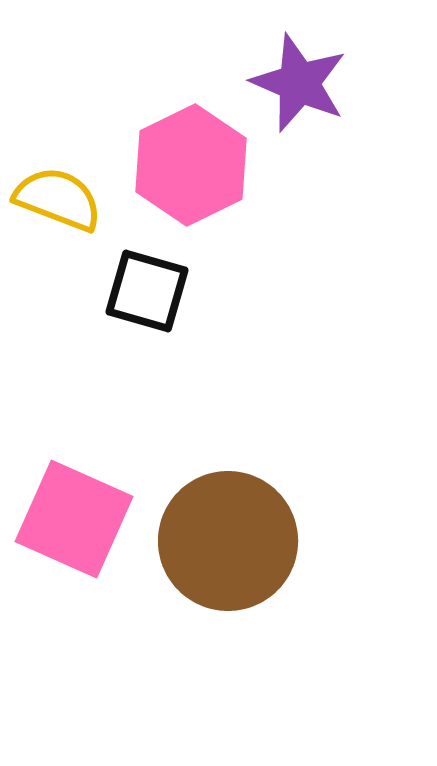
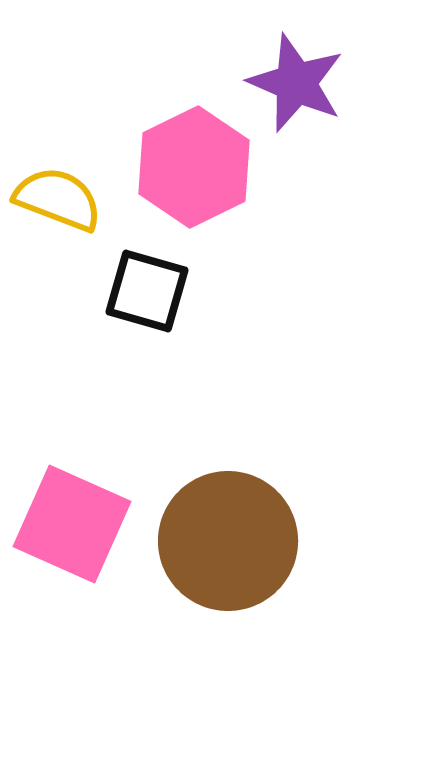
purple star: moved 3 px left
pink hexagon: moved 3 px right, 2 px down
pink square: moved 2 px left, 5 px down
